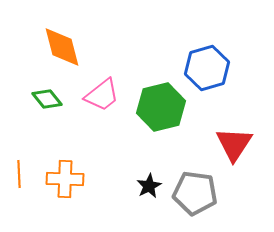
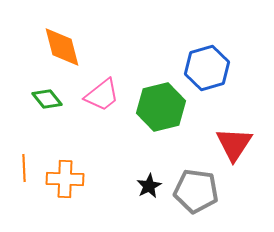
orange line: moved 5 px right, 6 px up
gray pentagon: moved 1 px right, 2 px up
